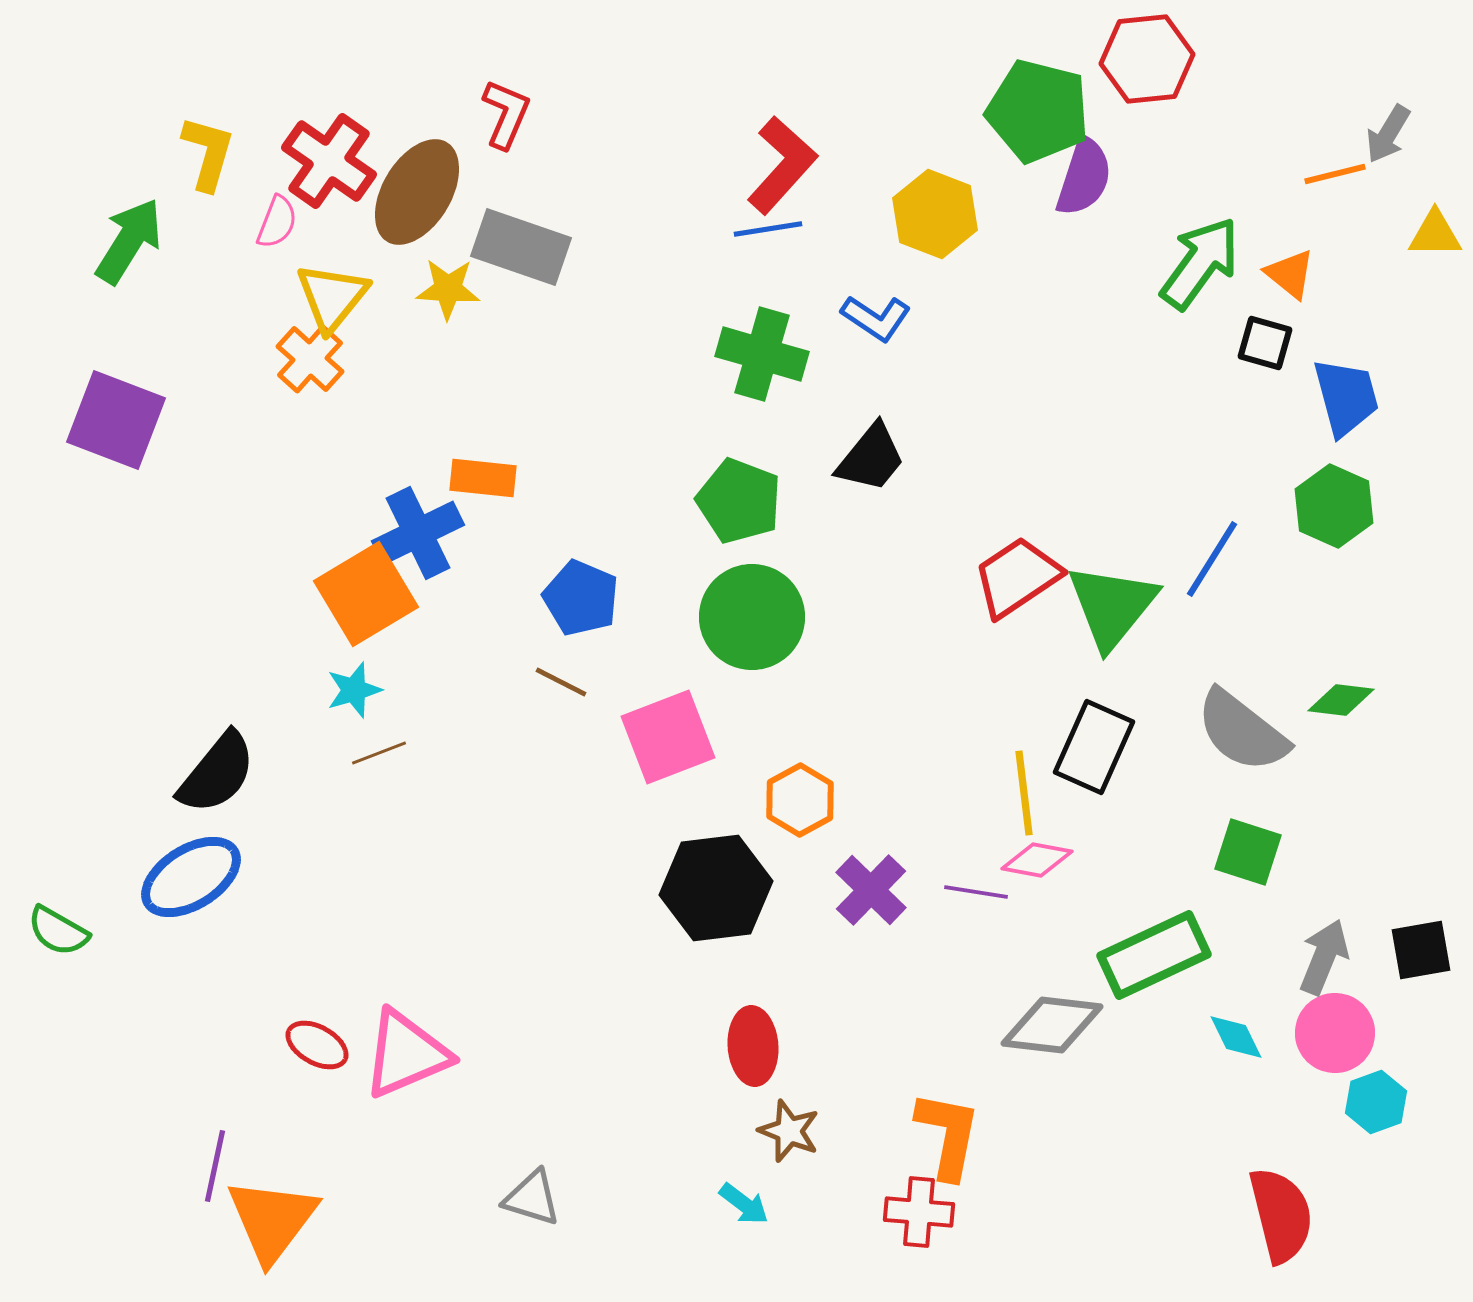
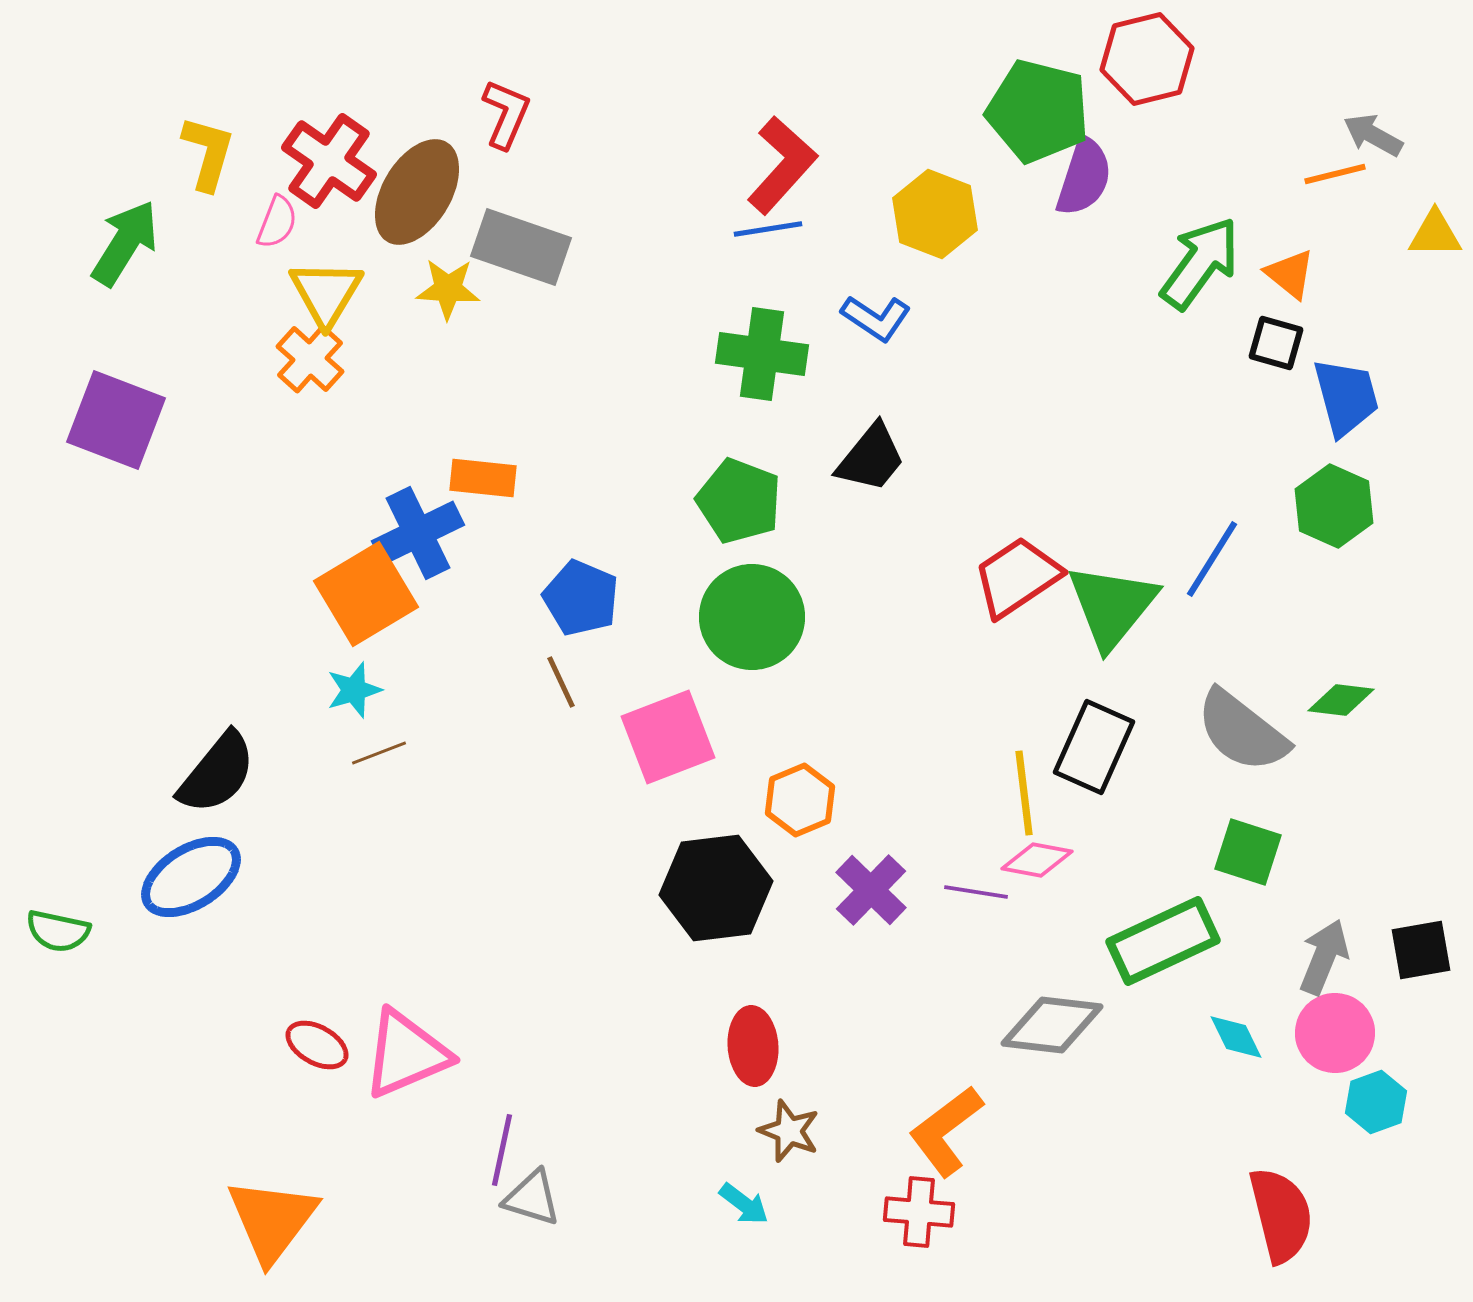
red hexagon at (1147, 59): rotated 8 degrees counterclockwise
gray arrow at (1388, 134): moved 15 px left, 1 px down; rotated 88 degrees clockwise
green arrow at (129, 241): moved 4 px left, 2 px down
yellow triangle at (332, 297): moved 6 px left, 4 px up; rotated 8 degrees counterclockwise
black square at (1265, 343): moved 11 px right
green cross at (762, 354): rotated 8 degrees counterclockwise
brown line at (561, 682): rotated 38 degrees clockwise
orange hexagon at (800, 800): rotated 6 degrees clockwise
green semicircle at (58, 931): rotated 18 degrees counterclockwise
green rectangle at (1154, 955): moved 9 px right, 14 px up
orange L-shape at (948, 1135): moved 2 px left, 4 px up; rotated 138 degrees counterclockwise
purple line at (215, 1166): moved 287 px right, 16 px up
